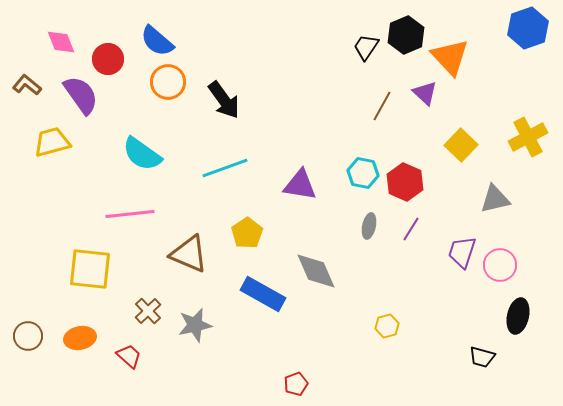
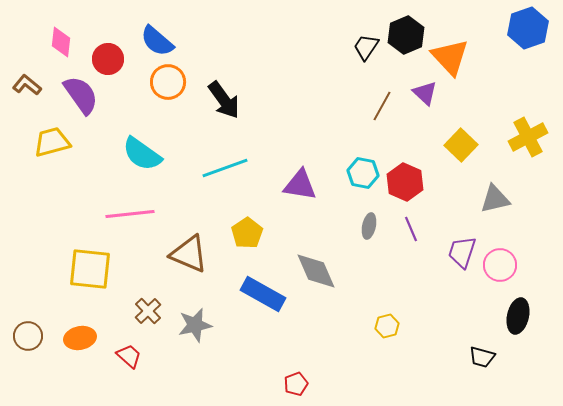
pink diamond at (61, 42): rotated 28 degrees clockwise
purple line at (411, 229): rotated 55 degrees counterclockwise
